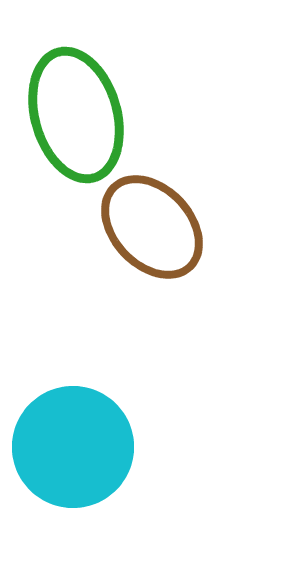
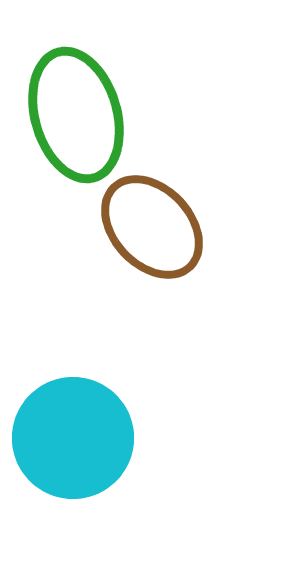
cyan circle: moved 9 px up
